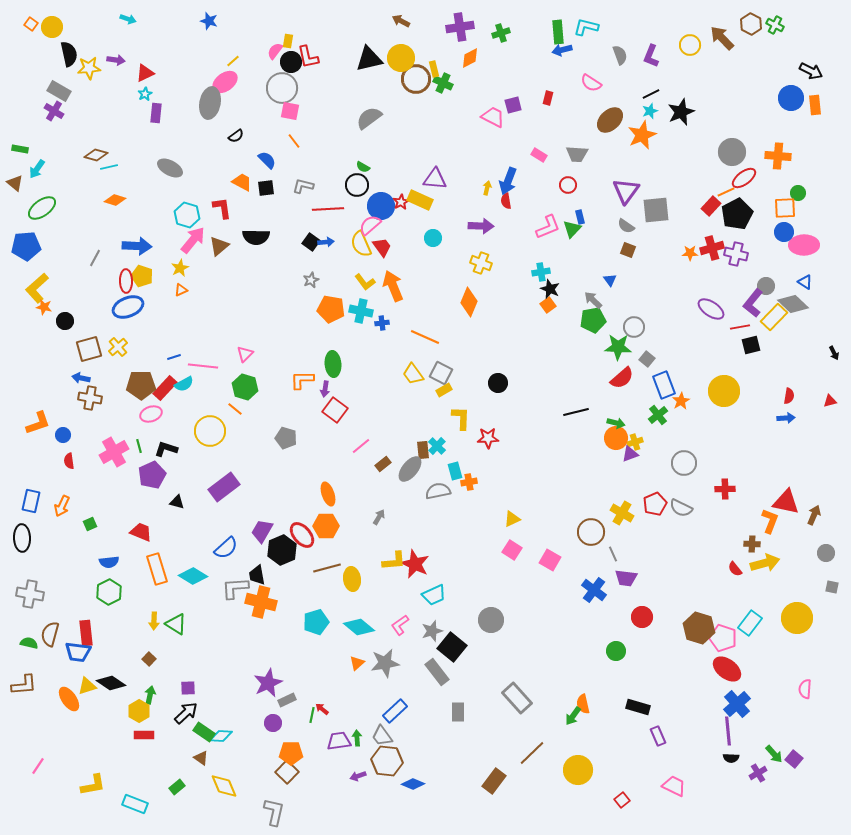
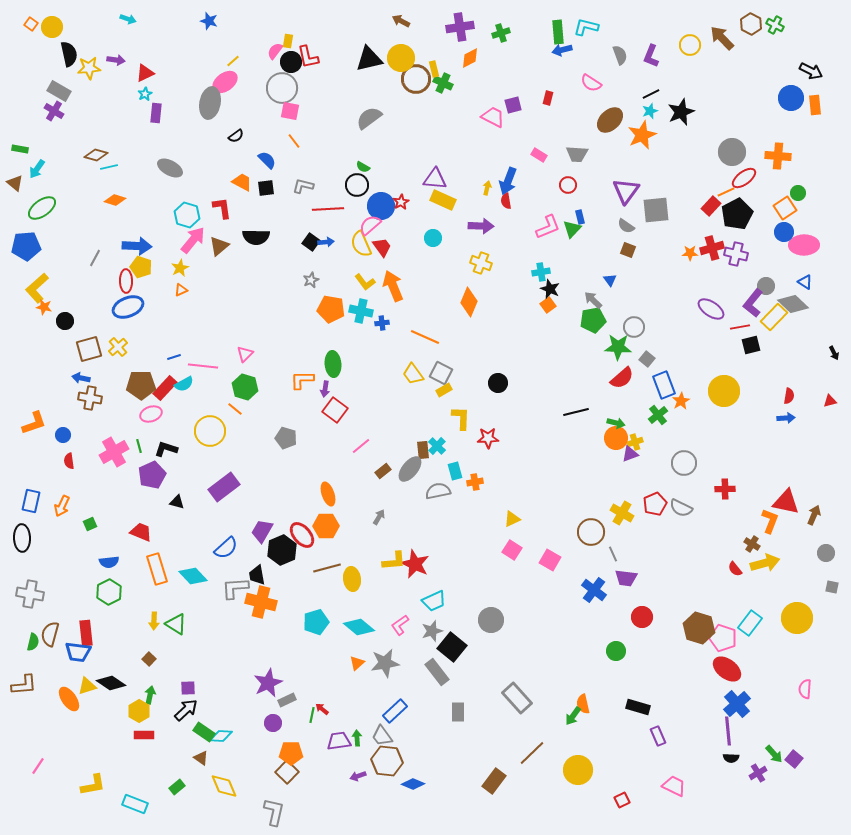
yellow rectangle at (420, 200): moved 23 px right
orange square at (785, 208): rotated 30 degrees counterclockwise
yellow pentagon at (142, 276): moved 1 px left, 9 px up
orange L-shape at (38, 423): moved 4 px left
brown rectangle at (383, 464): moved 7 px down
orange cross at (469, 482): moved 6 px right
brown cross at (752, 544): rotated 28 degrees clockwise
cyan diamond at (193, 576): rotated 16 degrees clockwise
cyan trapezoid at (434, 595): moved 6 px down
green semicircle at (29, 643): moved 4 px right, 1 px up; rotated 90 degrees clockwise
black arrow at (186, 713): moved 3 px up
red square at (622, 800): rotated 14 degrees clockwise
